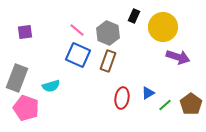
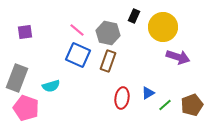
gray hexagon: rotated 10 degrees counterclockwise
brown pentagon: moved 1 px right, 1 px down; rotated 15 degrees clockwise
